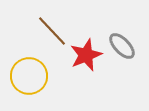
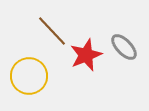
gray ellipse: moved 2 px right, 1 px down
